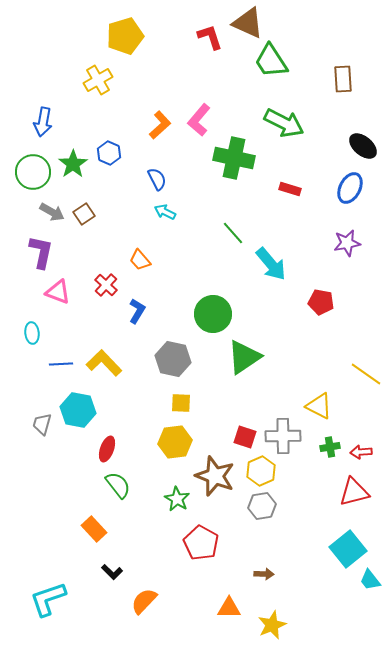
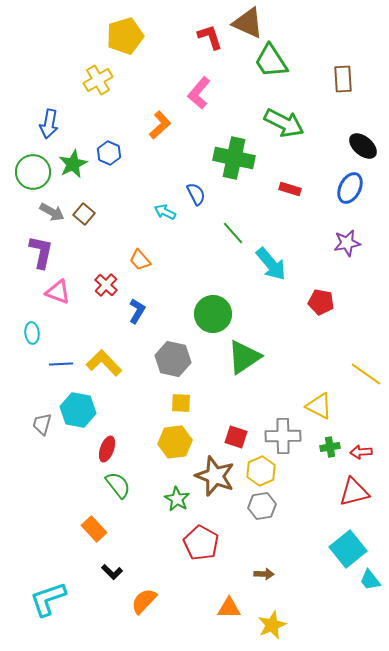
pink L-shape at (199, 120): moved 27 px up
blue arrow at (43, 122): moved 6 px right, 2 px down
green star at (73, 164): rotated 8 degrees clockwise
blue semicircle at (157, 179): moved 39 px right, 15 px down
brown square at (84, 214): rotated 15 degrees counterclockwise
red square at (245, 437): moved 9 px left
